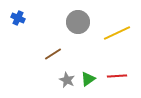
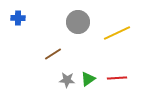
blue cross: rotated 24 degrees counterclockwise
red line: moved 2 px down
gray star: rotated 21 degrees counterclockwise
